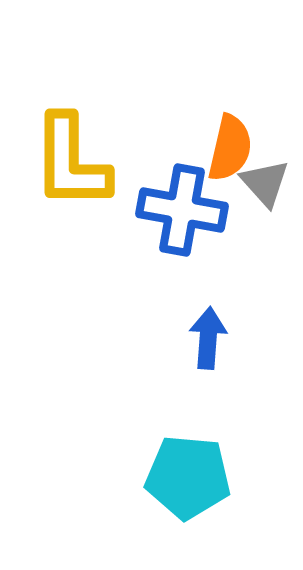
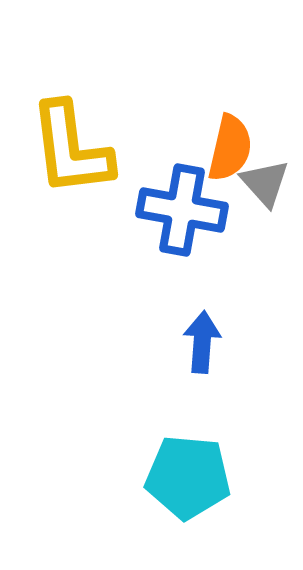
yellow L-shape: moved 13 px up; rotated 7 degrees counterclockwise
blue arrow: moved 6 px left, 4 px down
